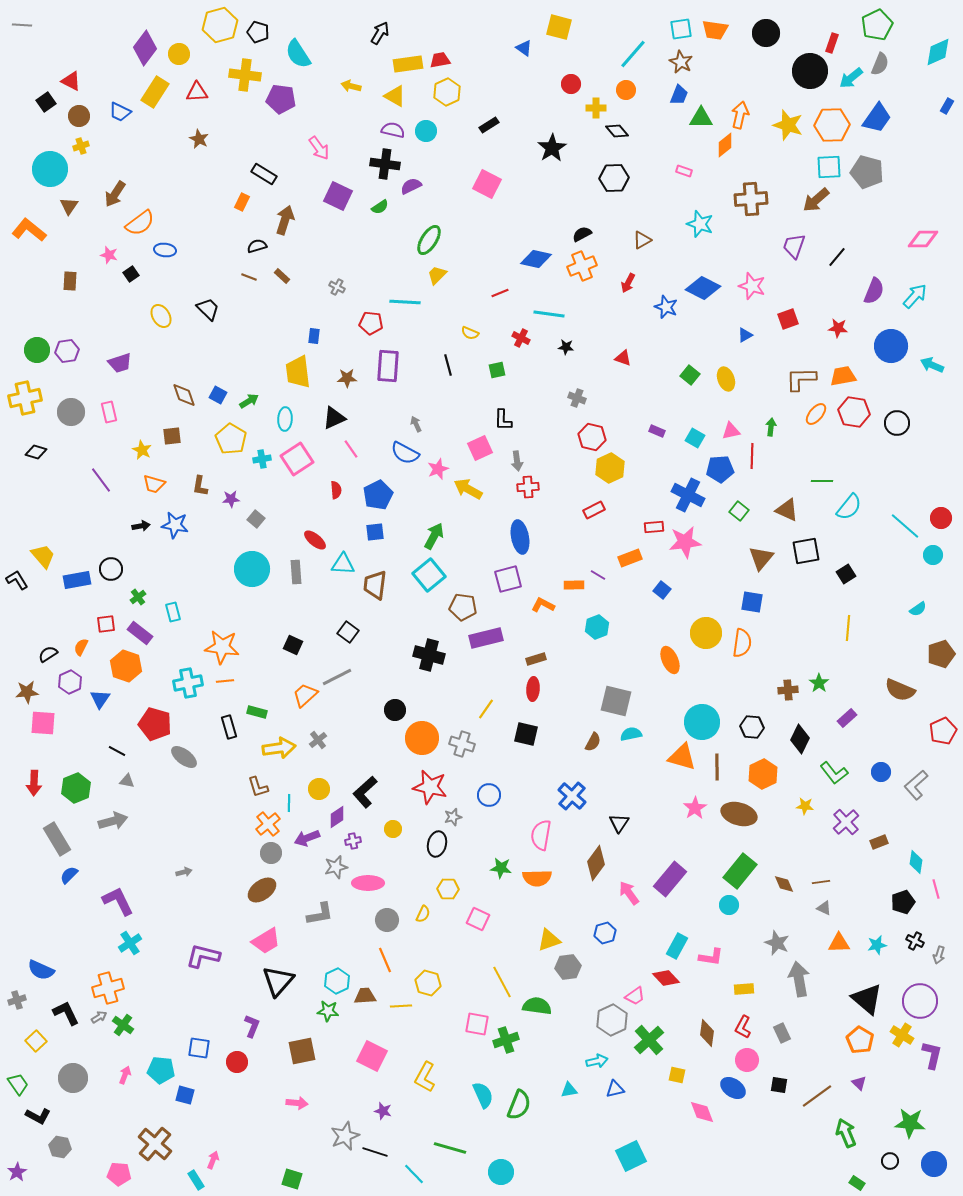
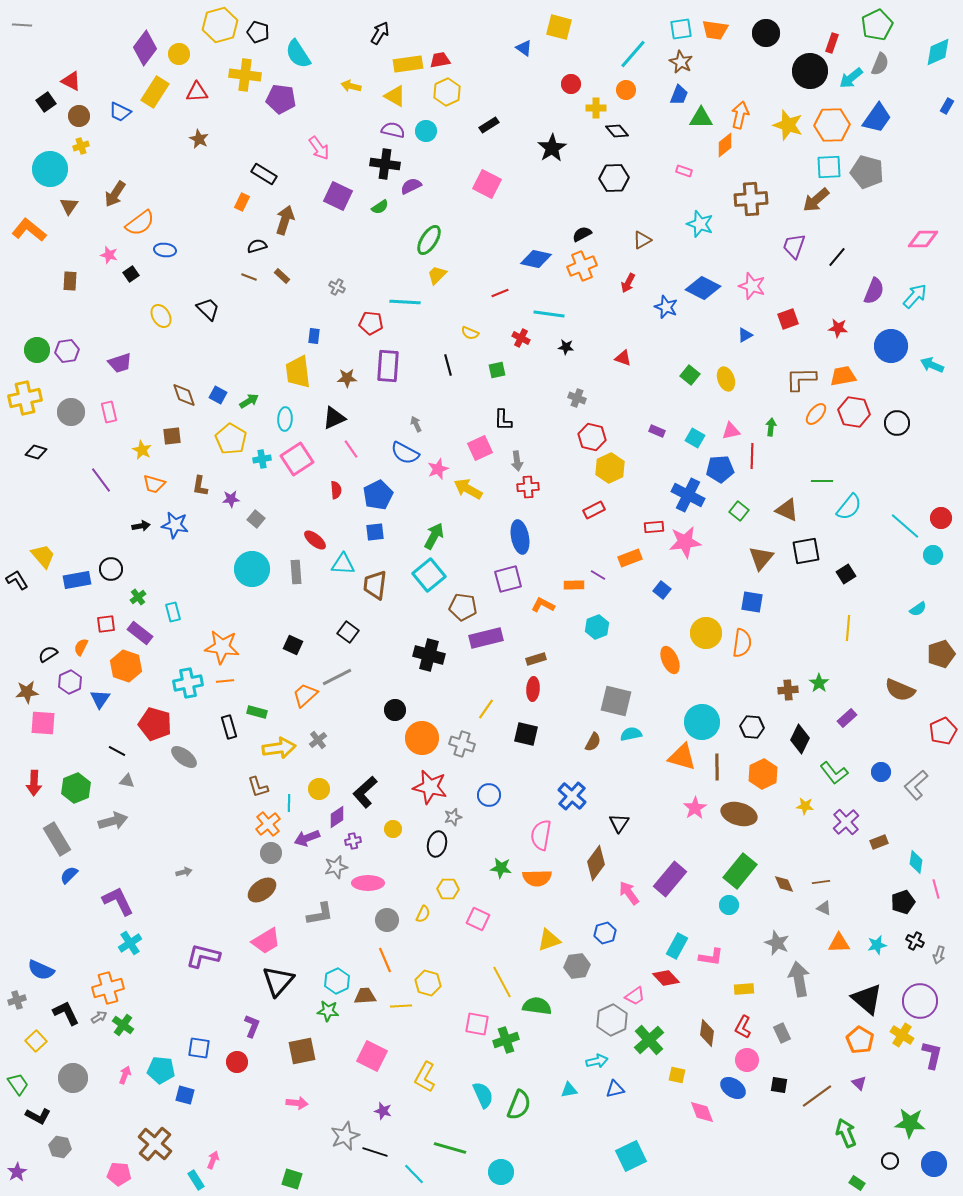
gray hexagon at (568, 967): moved 9 px right, 1 px up
